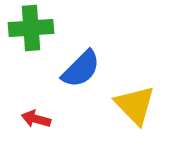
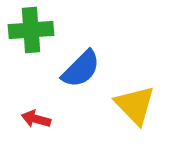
green cross: moved 2 px down
